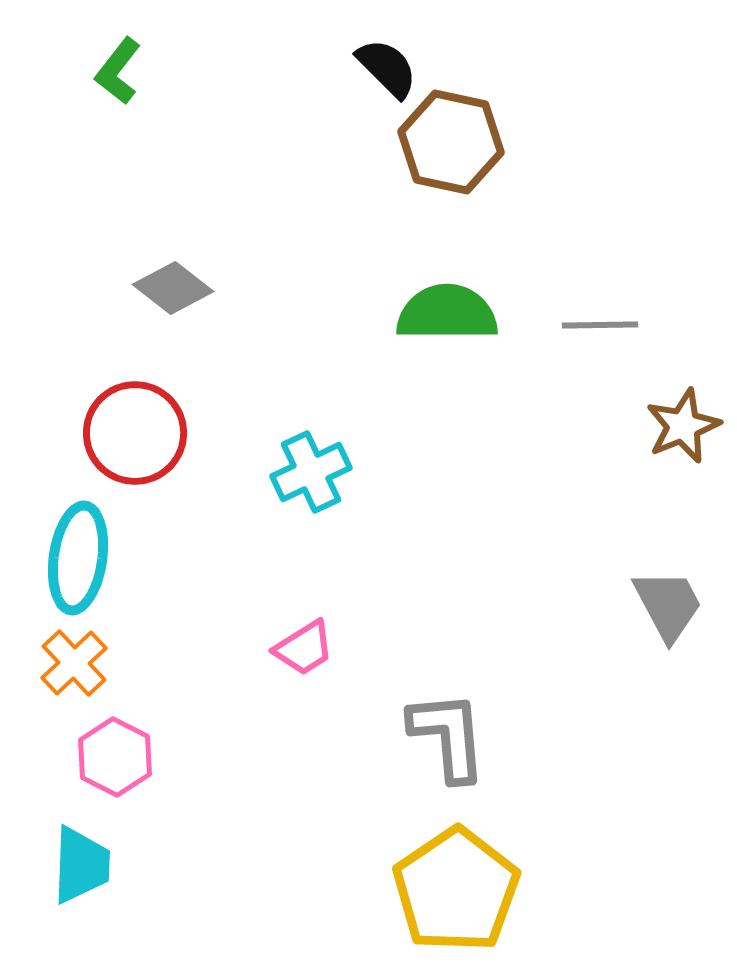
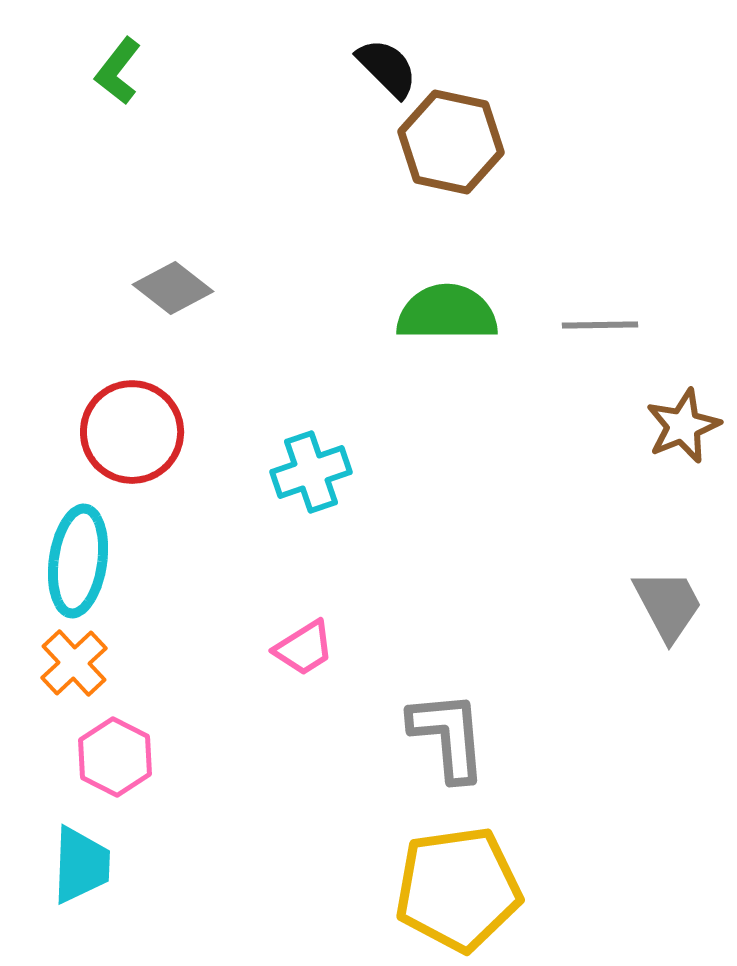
red circle: moved 3 px left, 1 px up
cyan cross: rotated 6 degrees clockwise
cyan ellipse: moved 3 px down
yellow pentagon: moved 2 px right, 1 px up; rotated 26 degrees clockwise
